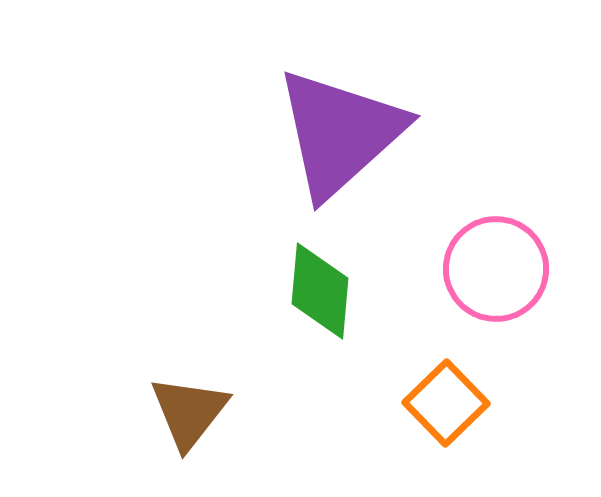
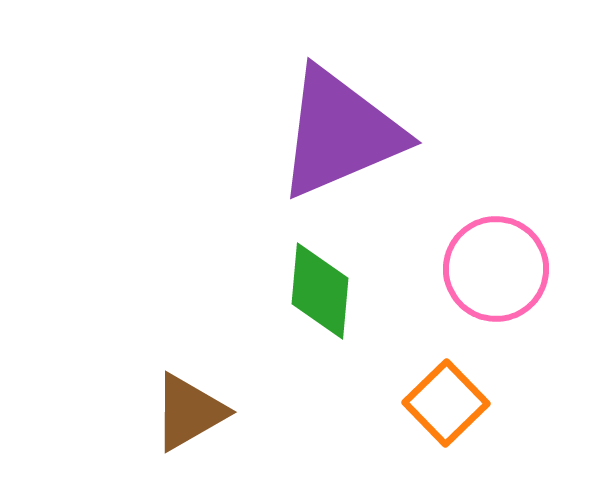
purple triangle: rotated 19 degrees clockwise
brown triangle: rotated 22 degrees clockwise
